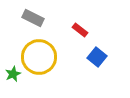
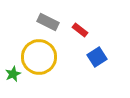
gray rectangle: moved 15 px right, 4 px down
blue square: rotated 18 degrees clockwise
